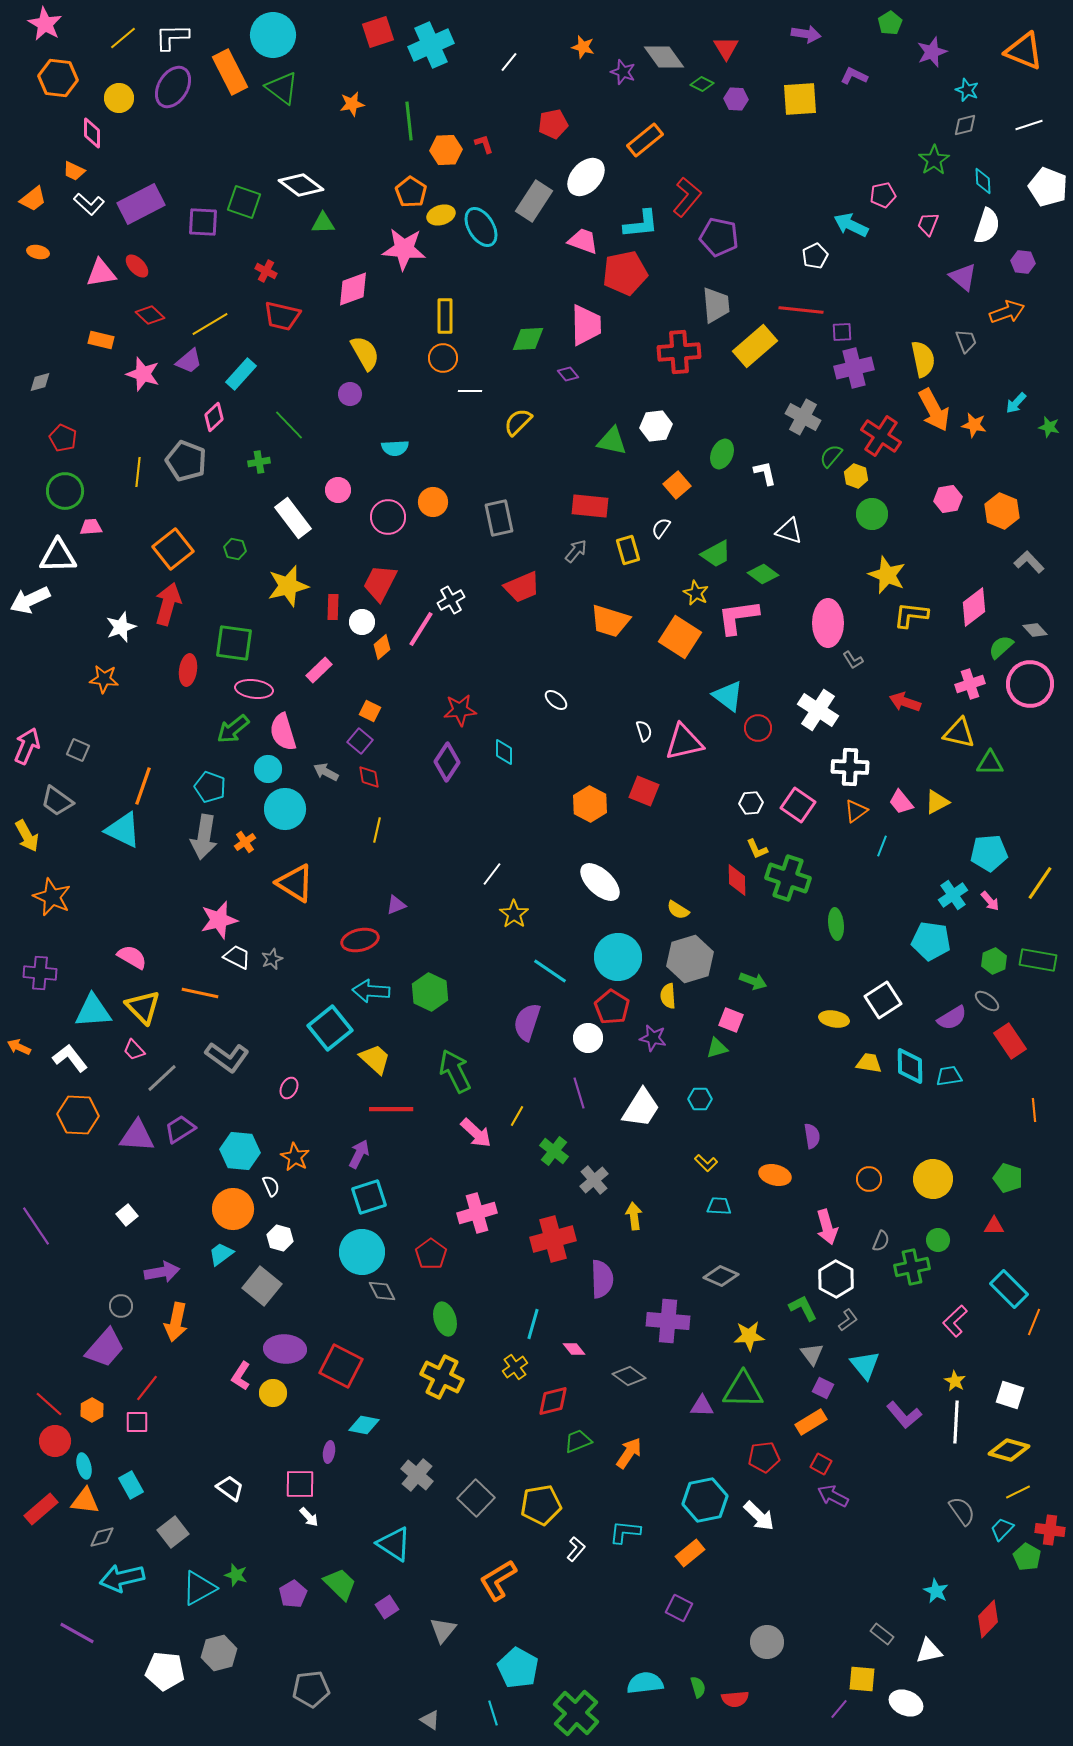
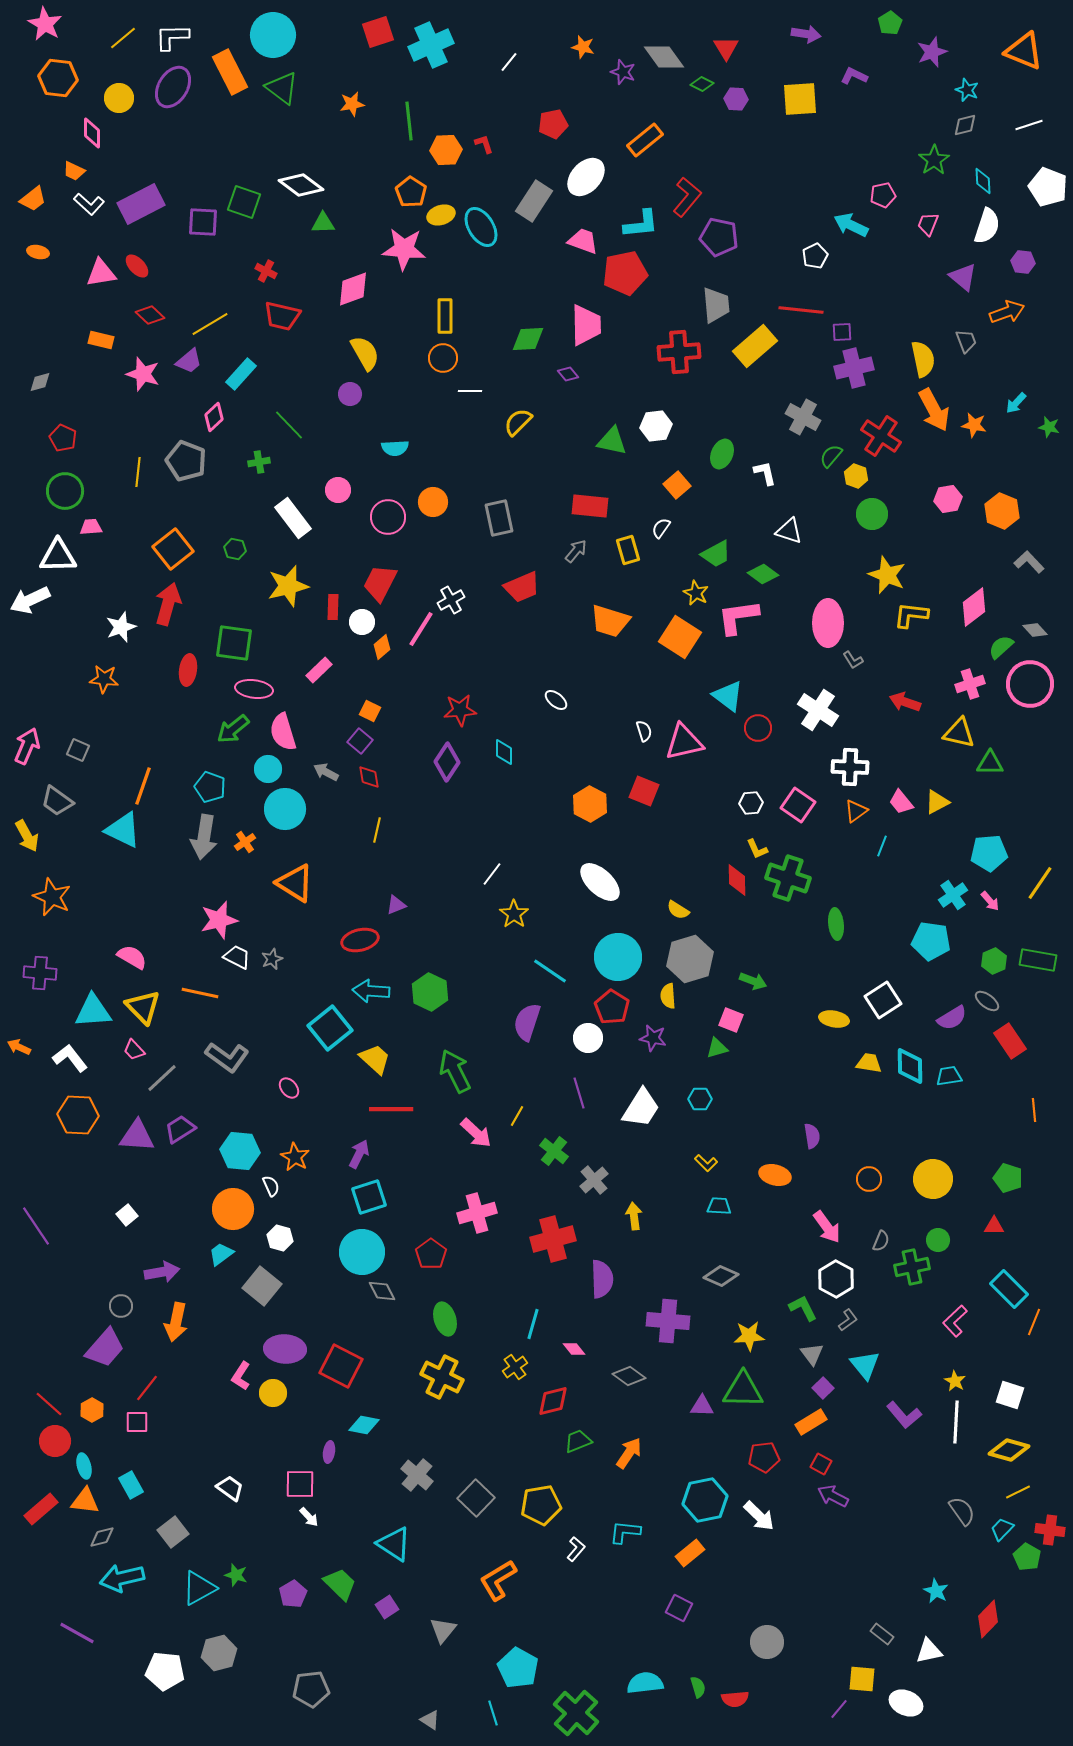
pink ellipse at (289, 1088): rotated 65 degrees counterclockwise
pink arrow at (827, 1227): rotated 20 degrees counterclockwise
purple square at (823, 1388): rotated 20 degrees clockwise
